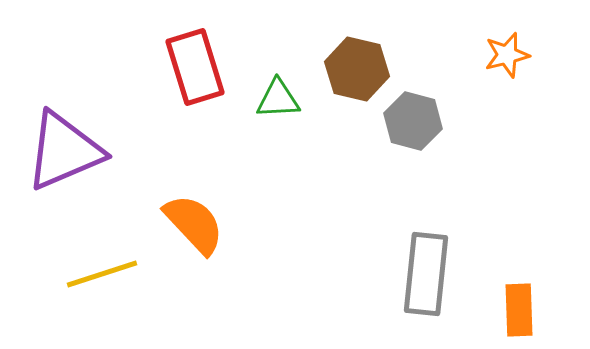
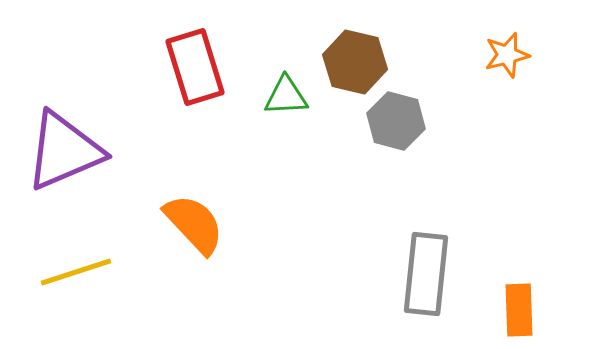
brown hexagon: moved 2 px left, 7 px up
green triangle: moved 8 px right, 3 px up
gray hexagon: moved 17 px left
yellow line: moved 26 px left, 2 px up
